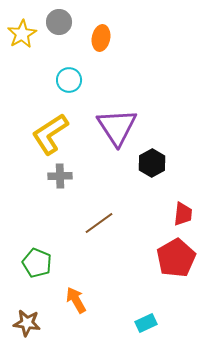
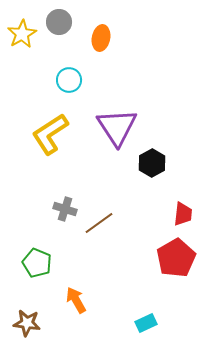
gray cross: moved 5 px right, 33 px down; rotated 20 degrees clockwise
